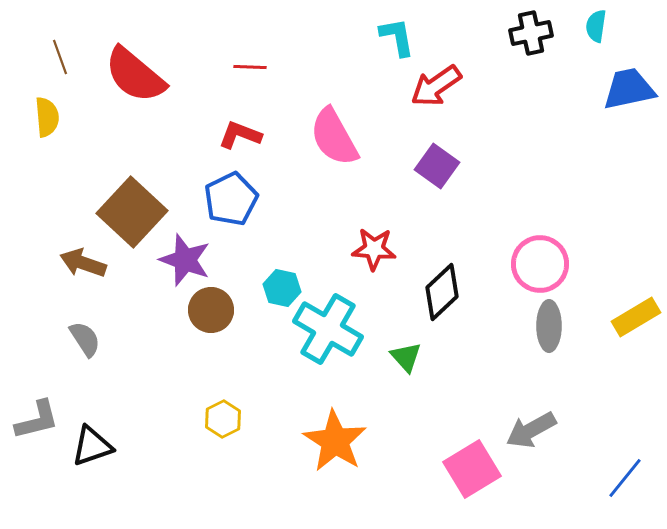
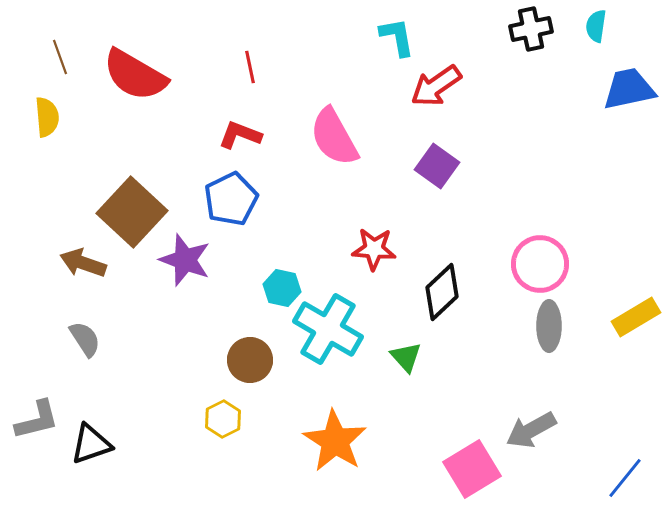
black cross: moved 4 px up
red line: rotated 76 degrees clockwise
red semicircle: rotated 10 degrees counterclockwise
brown circle: moved 39 px right, 50 px down
black triangle: moved 1 px left, 2 px up
